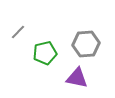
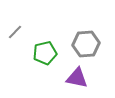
gray line: moved 3 px left
